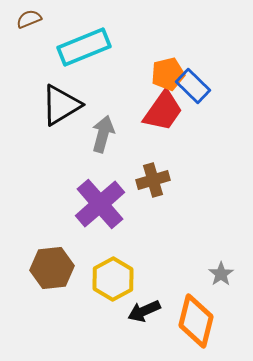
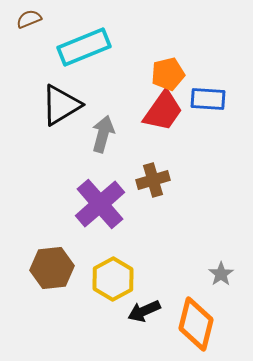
blue rectangle: moved 15 px right, 13 px down; rotated 40 degrees counterclockwise
orange diamond: moved 3 px down
